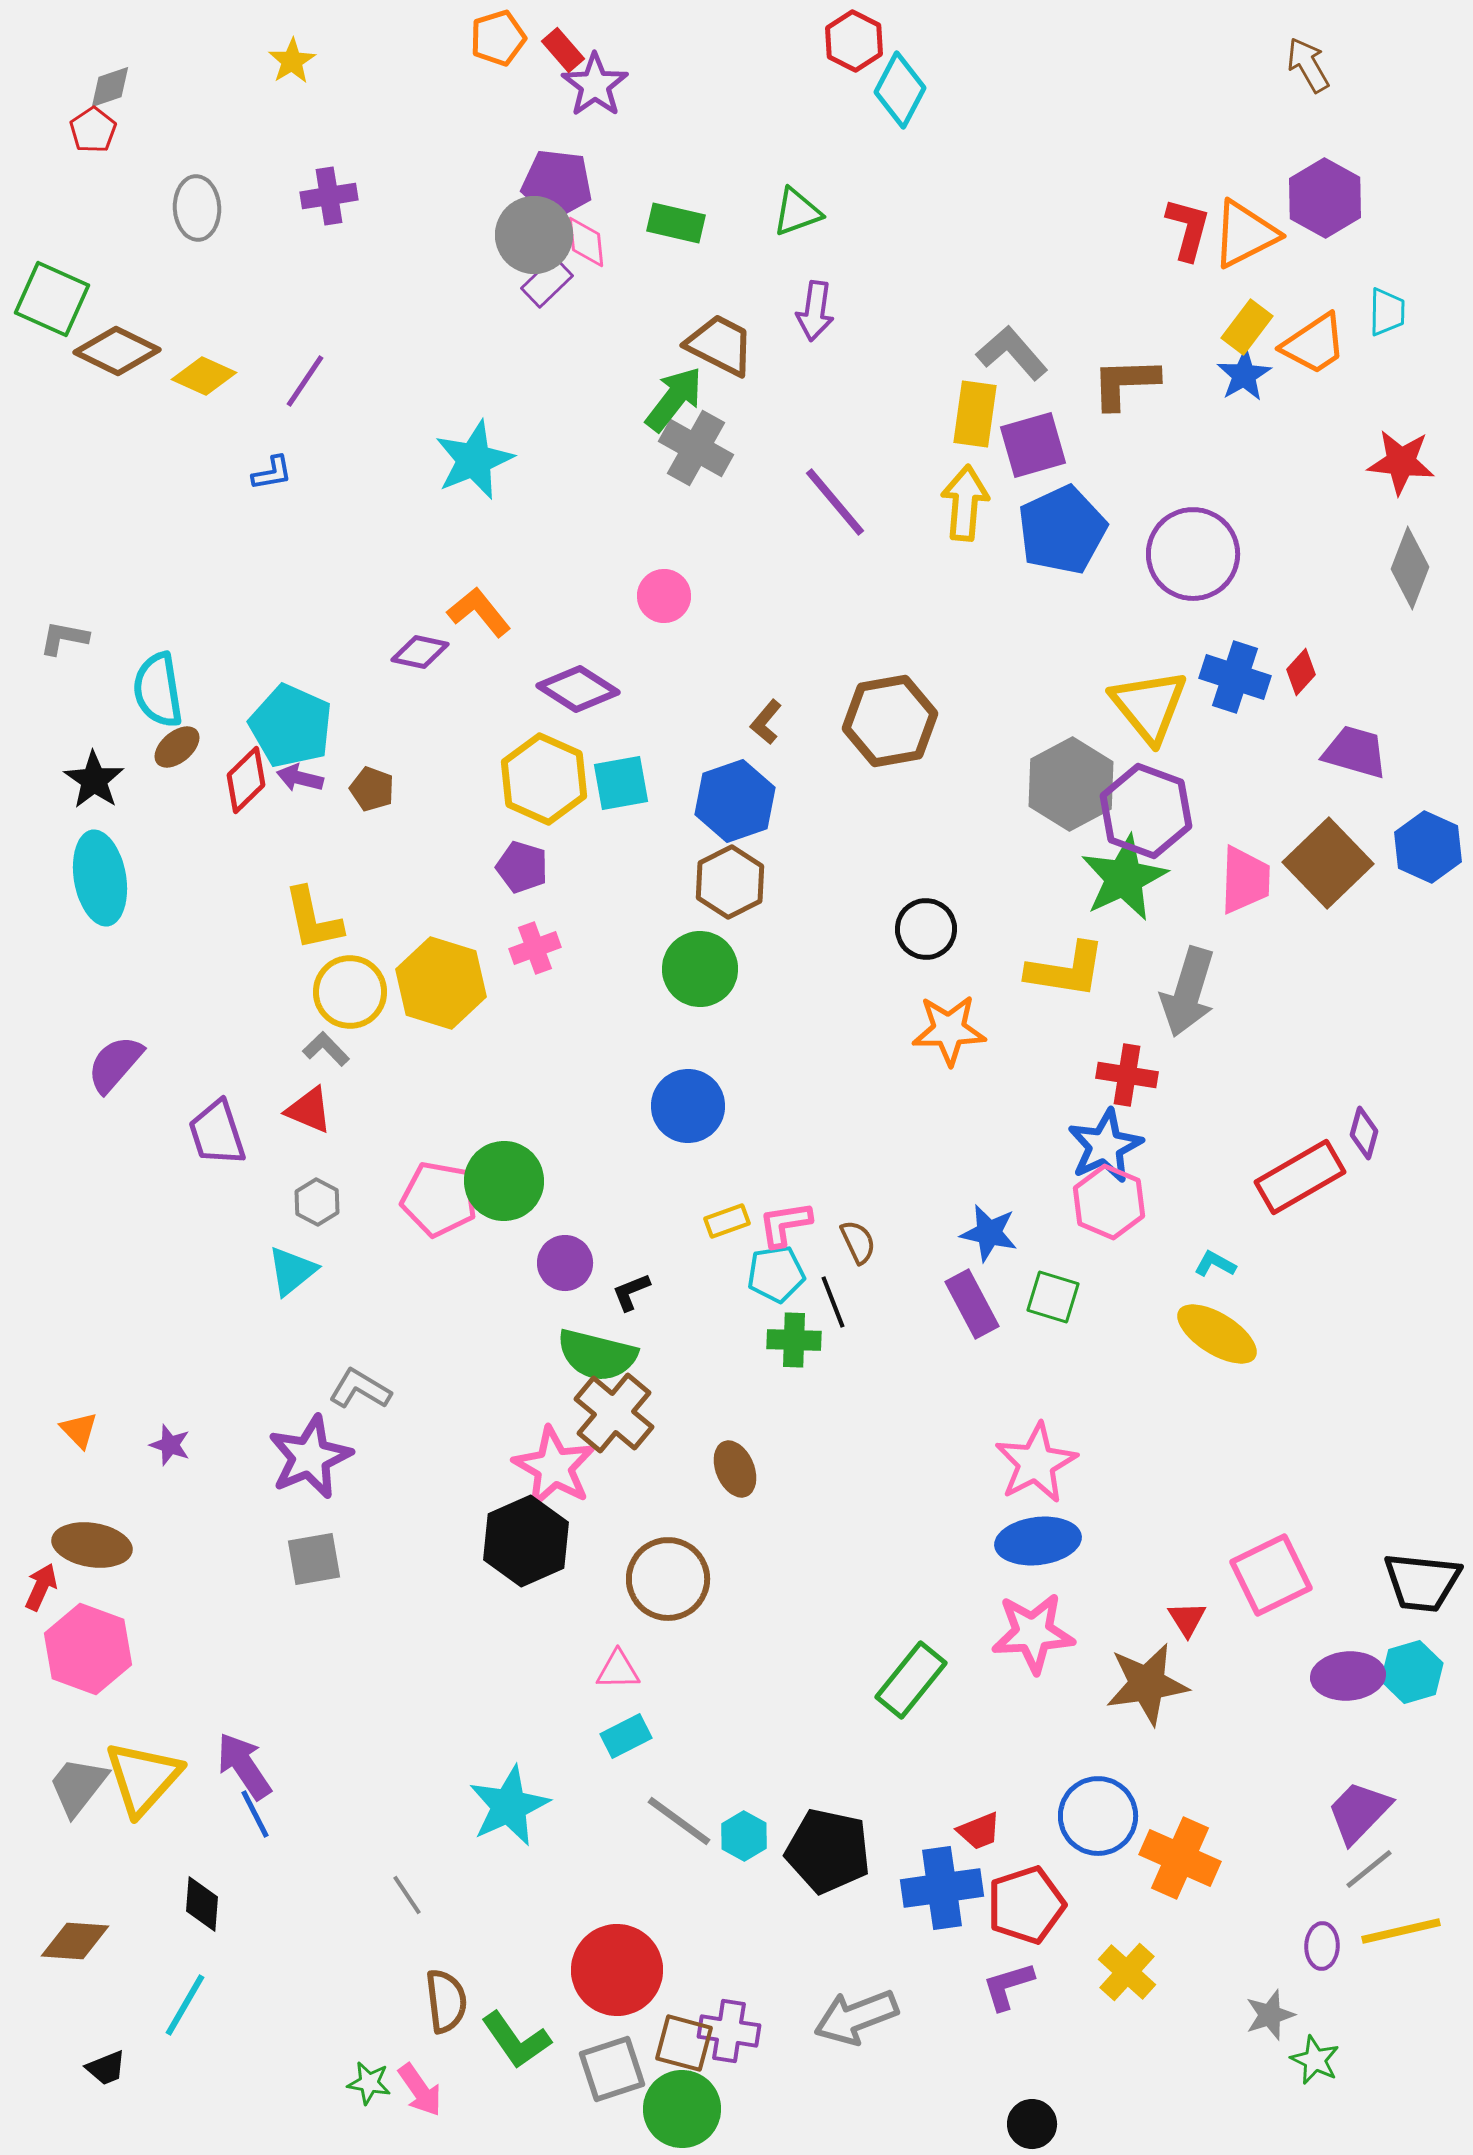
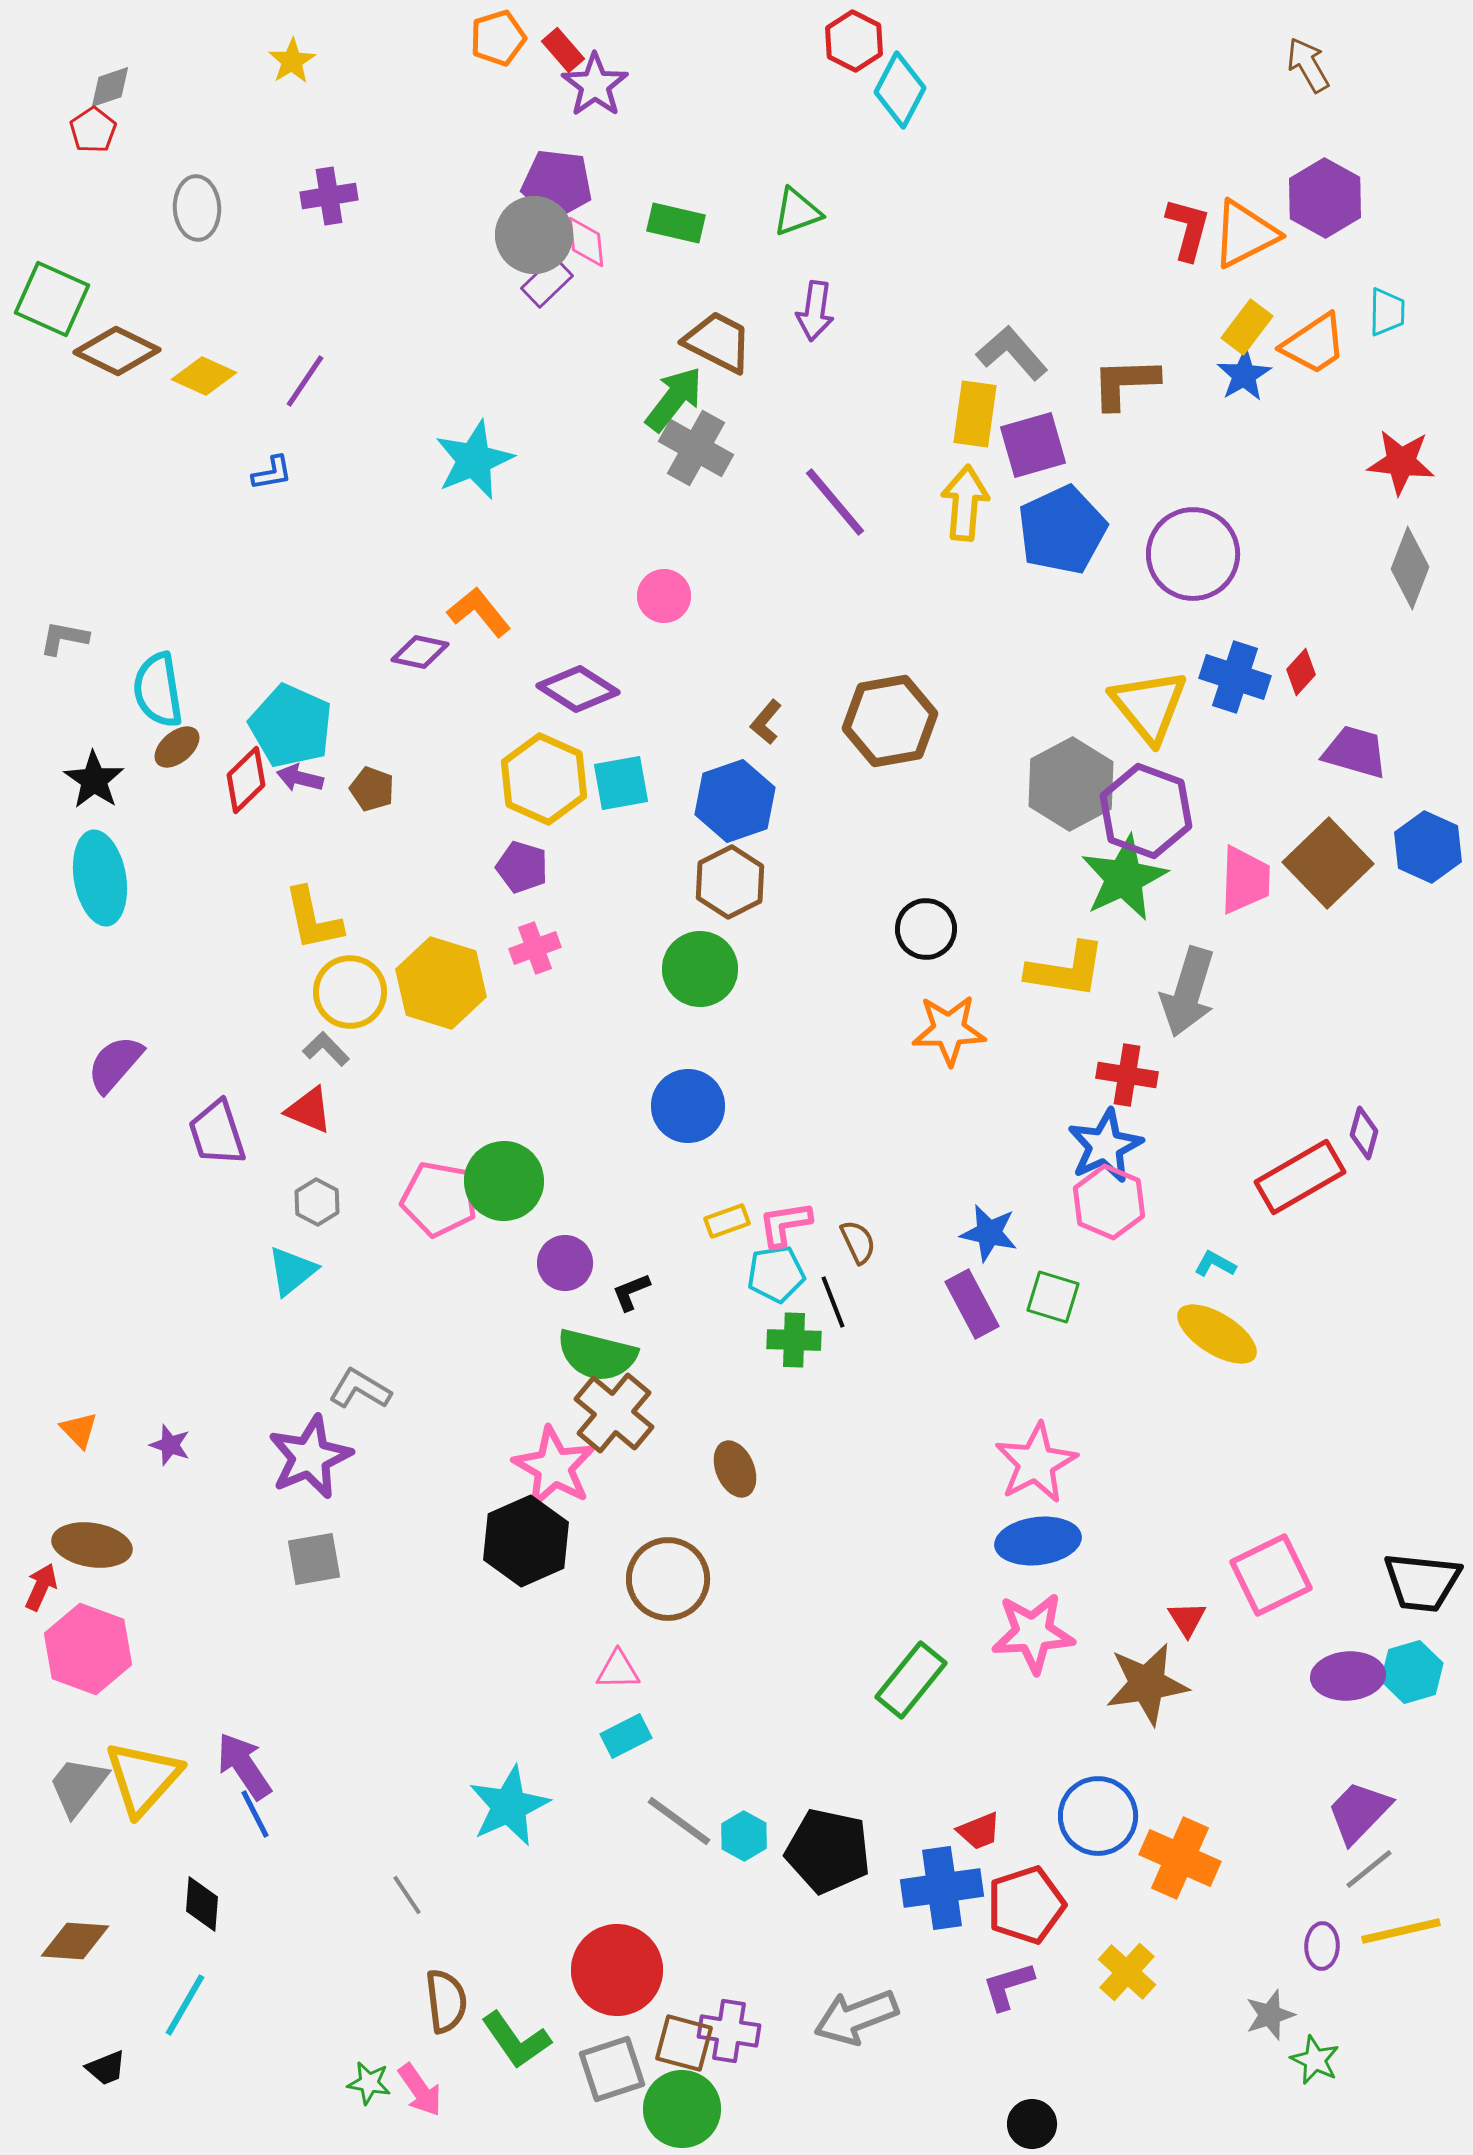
brown trapezoid at (720, 345): moved 2 px left, 3 px up
